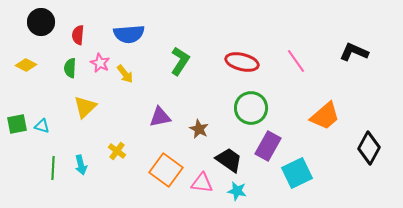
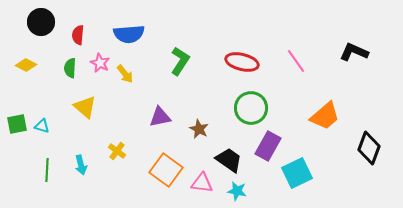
yellow triangle: rotated 35 degrees counterclockwise
black diamond: rotated 8 degrees counterclockwise
green line: moved 6 px left, 2 px down
